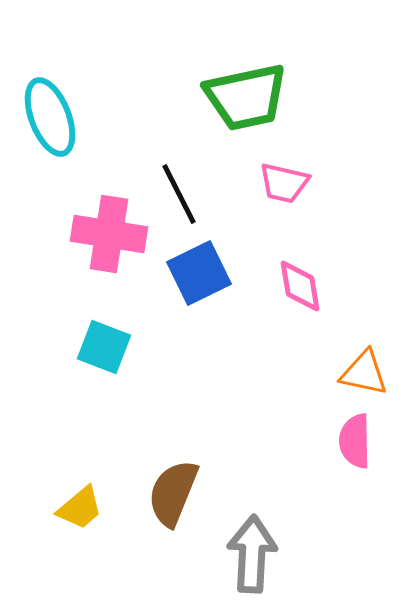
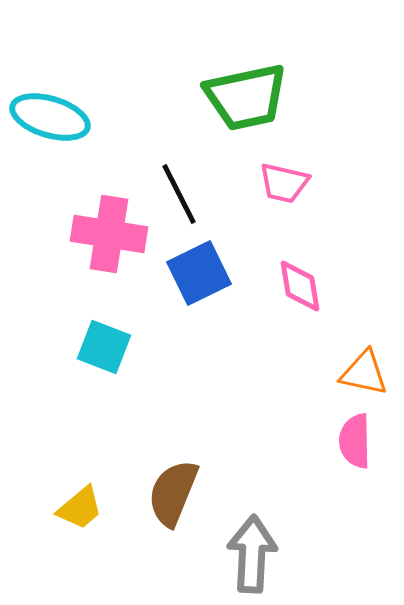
cyan ellipse: rotated 52 degrees counterclockwise
